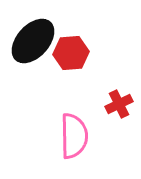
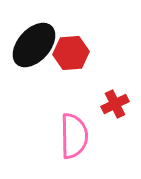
black ellipse: moved 1 px right, 4 px down
red cross: moved 4 px left
